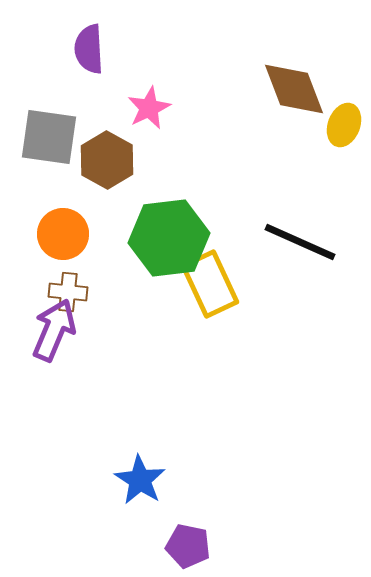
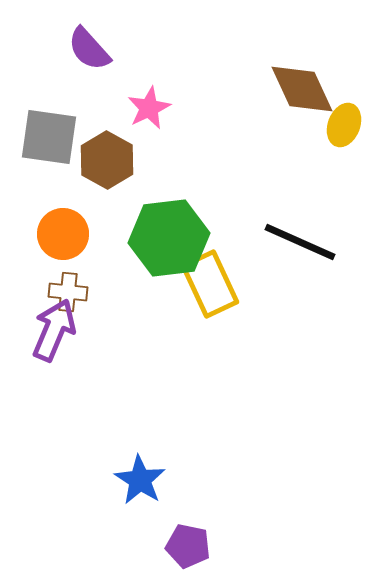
purple semicircle: rotated 39 degrees counterclockwise
brown diamond: moved 8 px right; rotated 4 degrees counterclockwise
